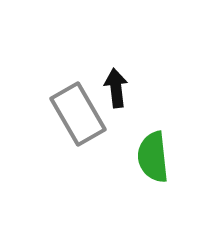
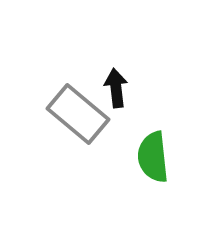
gray rectangle: rotated 20 degrees counterclockwise
